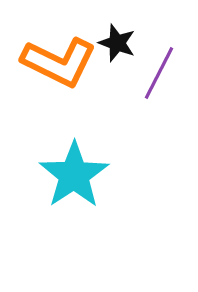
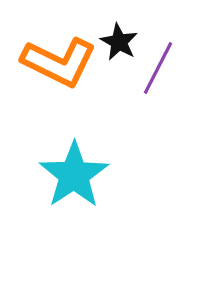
black star: moved 2 px right, 1 px up; rotated 9 degrees clockwise
purple line: moved 1 px left, 5 px up
